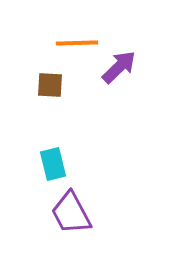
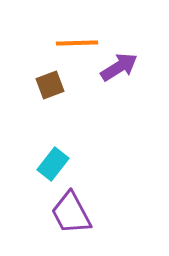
purple arrow: rotated 12 degrees clockwise
brown square: rotated 24 degrees counterclockwise
cyan rectangle: rotated 52 degrees clockwise
